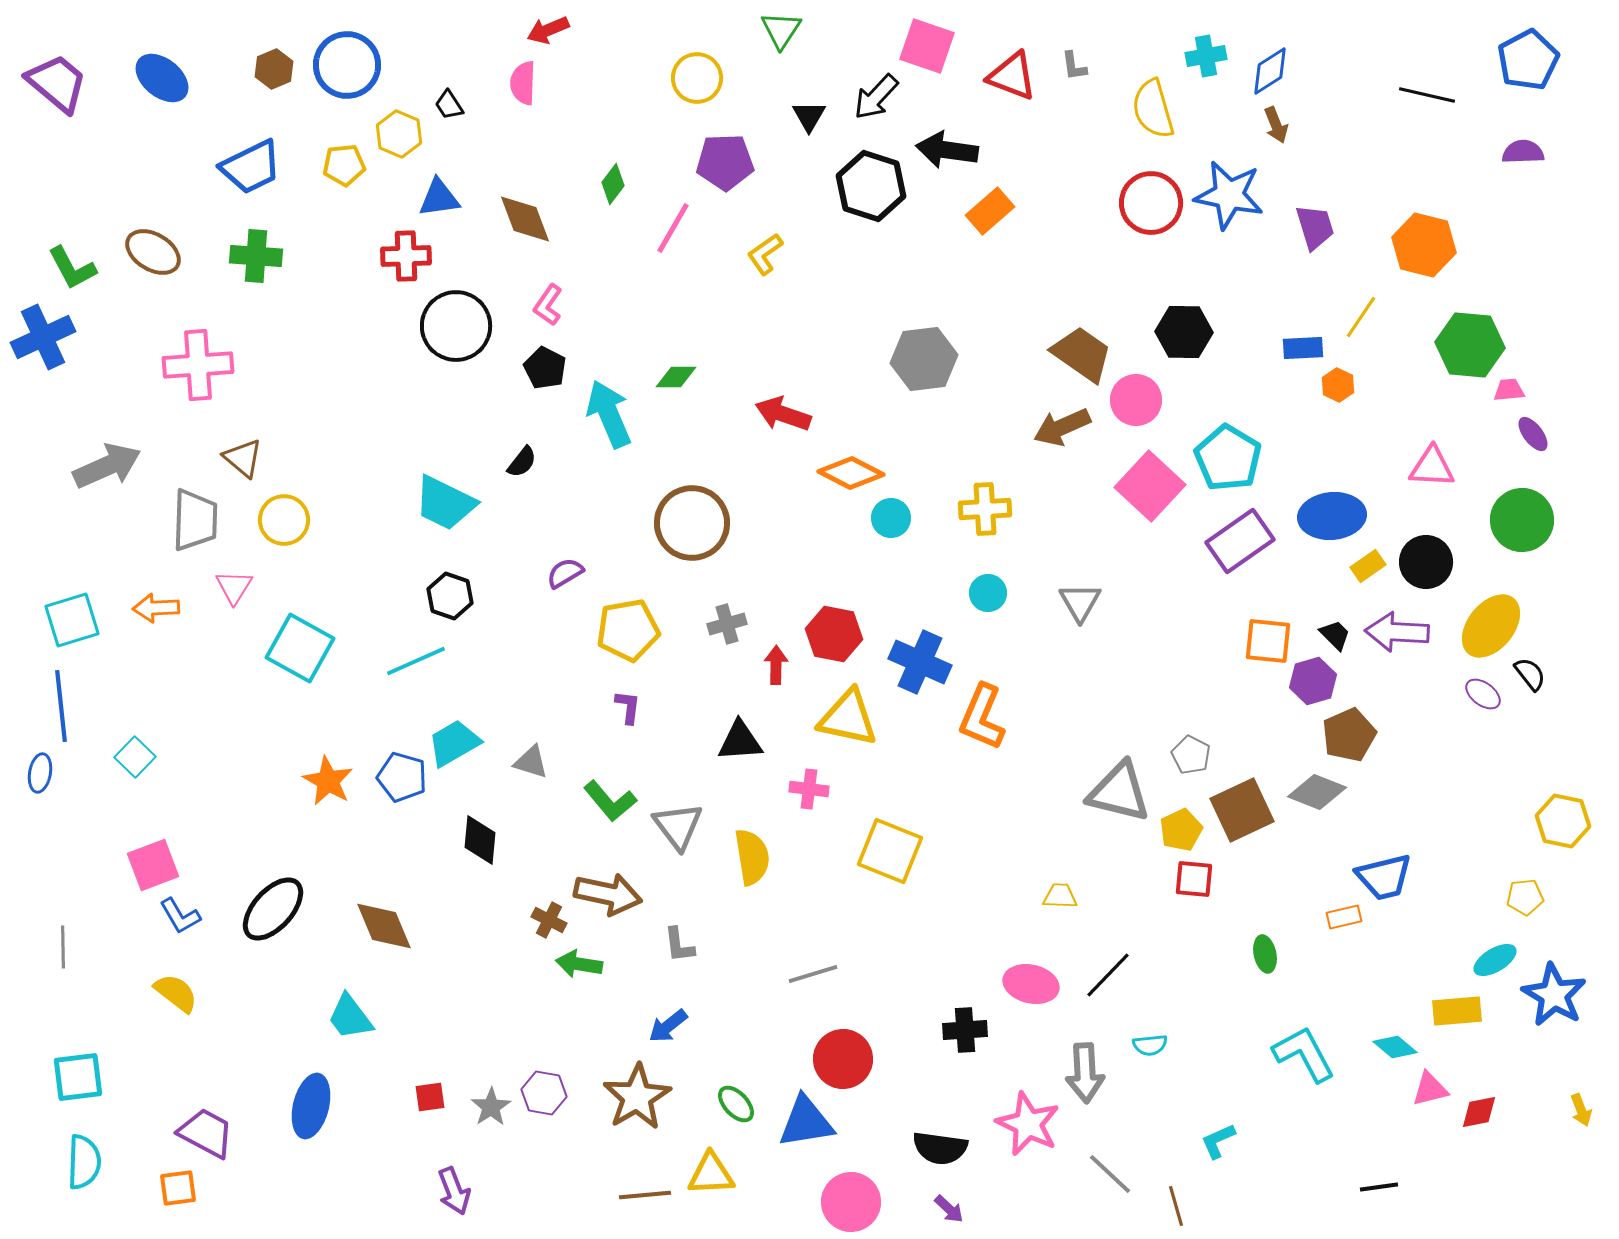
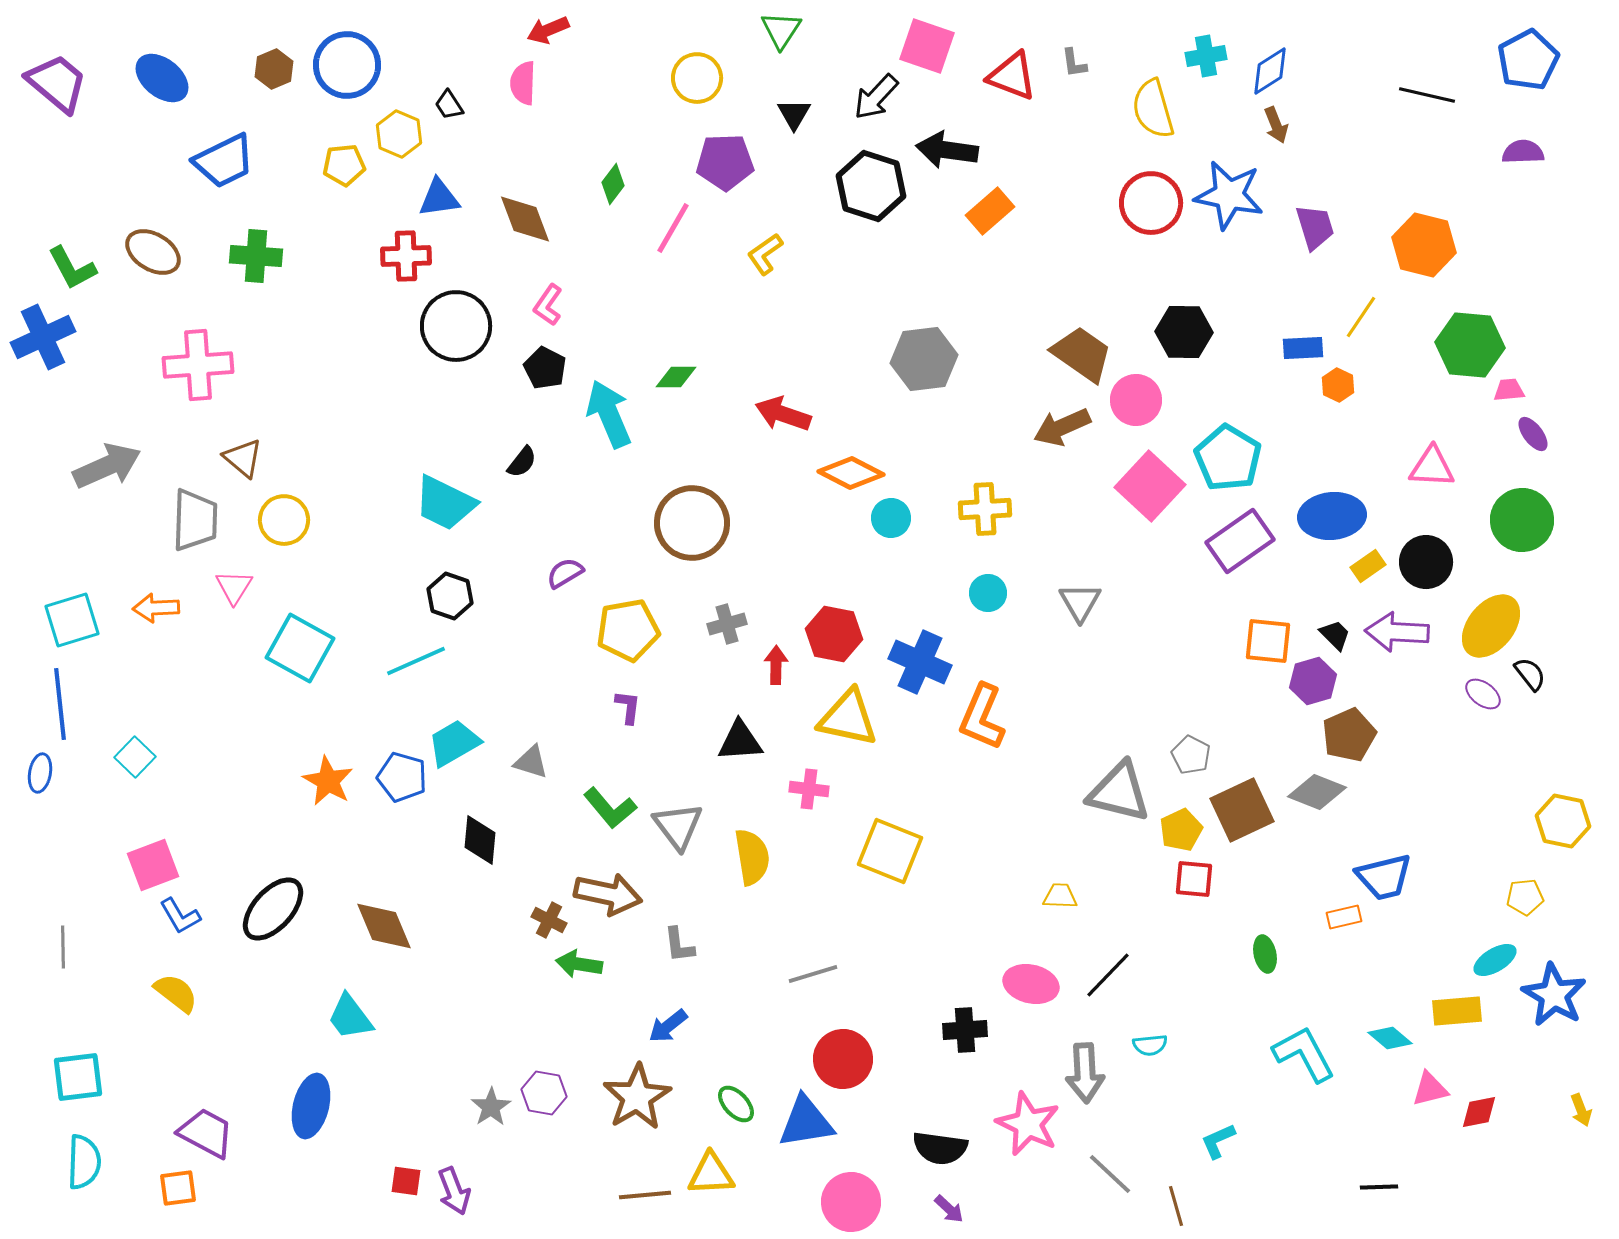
gray L-shape at (1074, 66): moved 3 px up
black triangle at (809, 116): moved 15 px left, 2 px up
blue trapezoid at (251, 167): moved 27 px left, 6 px up
blue line at (61, 706): moved 1 px left, 2 px up
green L-shape at (610, 801): moved 7 px down
cyan diamond at (1395, 1047): moved 5 px left, 9 px up
red square at (430, 1097): moved 24 px left, 84 px down; rotated 16 degrees clockwise
black line at (1379, 1187): rotated 6 degrees clockwise
